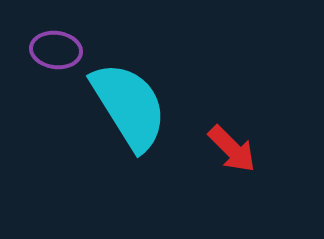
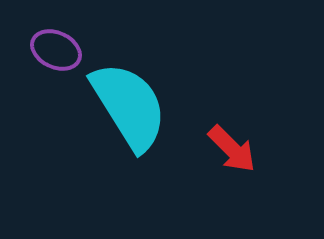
purple ellipse: rotated 18 degrees clockwise
